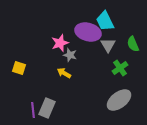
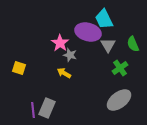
cyan trapezoid: moved 1 px left, 2 px up
pink star: rotated 18 degrees counterclockwise
